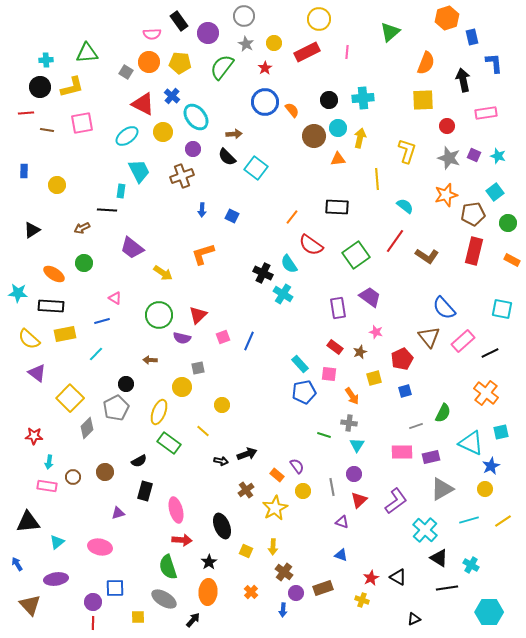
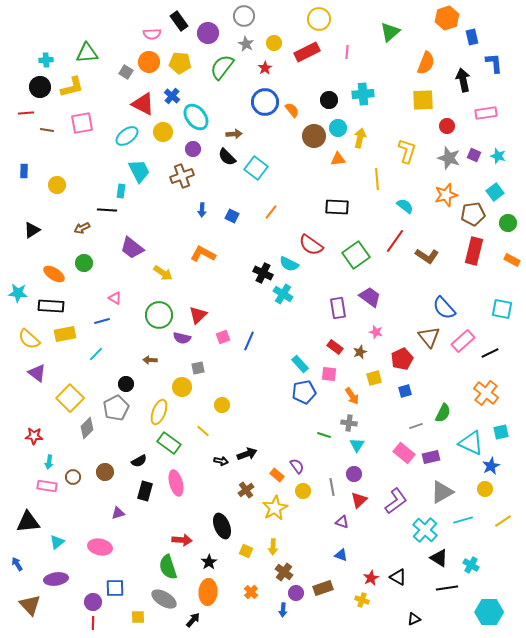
cyan cross at (363, 98): moved 4 px up
orange line at (292, 217): moved 21 px left, 5 px up
orange L-shape at (203, 254): rotated 45 degrees clockwise
cyan semicircle at (289, 264): rotated 30 degrees counterclockwise
pink rectangle at (402, 452): moved 2 px right, 1 px down; rotated 40 degrees clockwise
gray triangle at (442, 489): moved 3 px down
pink ellipse at (176, 510): moved 27 px up
cyan line at (469, 520): moved 6 px left
